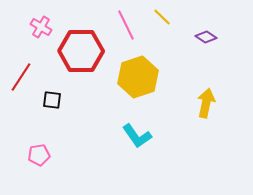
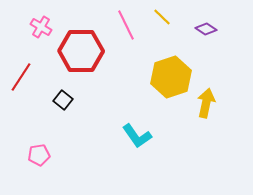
purple diamond: moved 8 px up
yellow hexagon: moved 33 px right
black square: moved 11 px right; rotated 30 degrees clockwise
